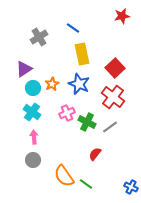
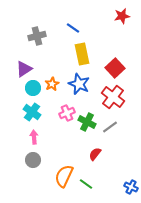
gray cross: moved 2 px left, 1 px up; rotated 18 degrees clockwise
orange semicircle: rotated 60 degrees clockwise
